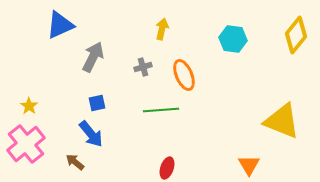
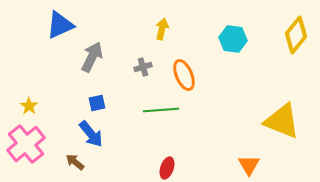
gray arrow: moved 1 px left
